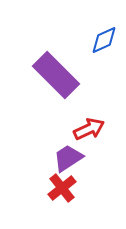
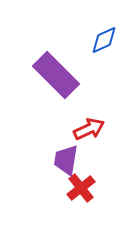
purple trapezoid: moved 2 px left, 2 px down; rotated 48 degrees counterclockwise
red cross: moved 19 px right
